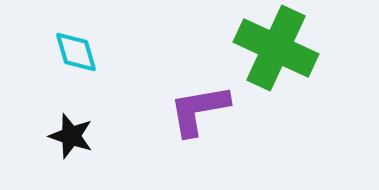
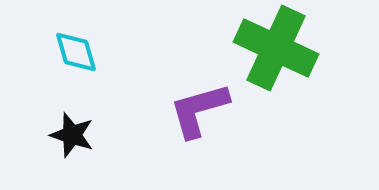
purple L-shape: rotated 6 degrees counterclockwise
black star: moved 1 px right, 1 px up
